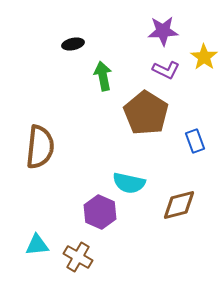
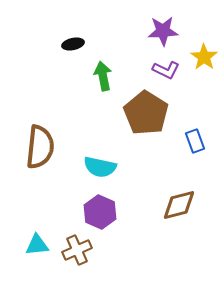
cyan semicircle: moved 29 px left, 16 px up
brown cross: moved 1 px left, 7 px up; rotated 36 degrees clockwise
